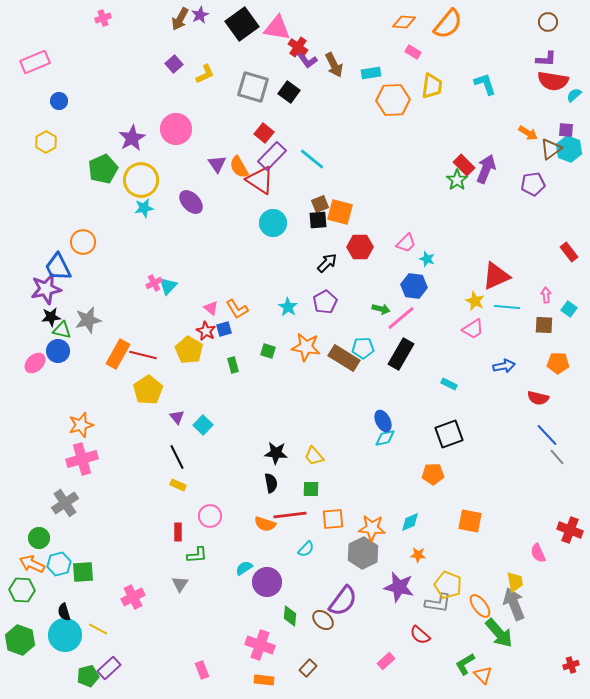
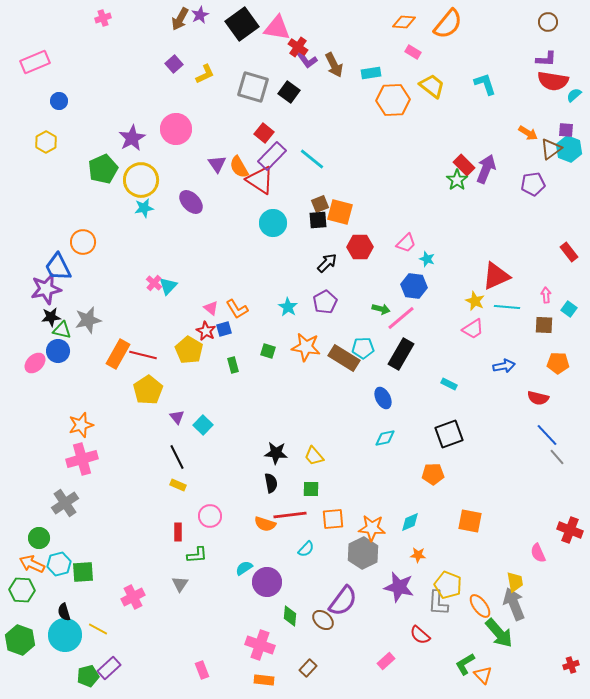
yellow trapezoid at (432, 86): rotated 60 degrees counterclockwise
pink cross at (154, 283): rotated 21 degrees counterclockwise
blue ellipse at (383, 421): moved 23 px up
gray L-shape at (438, 603): rotated 84 degrees clockwise
